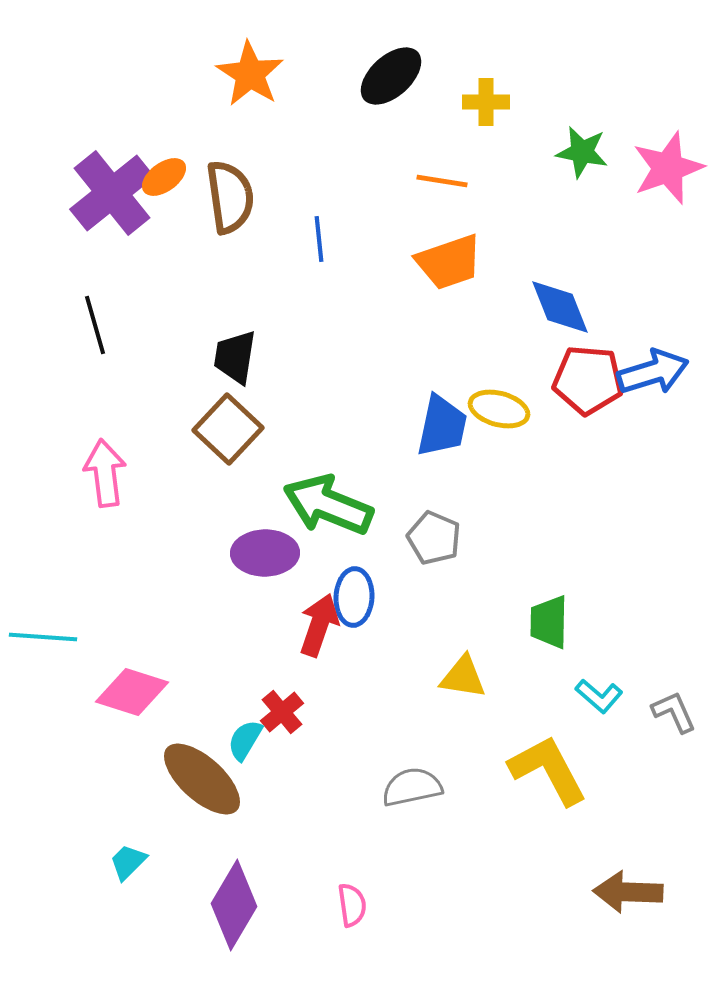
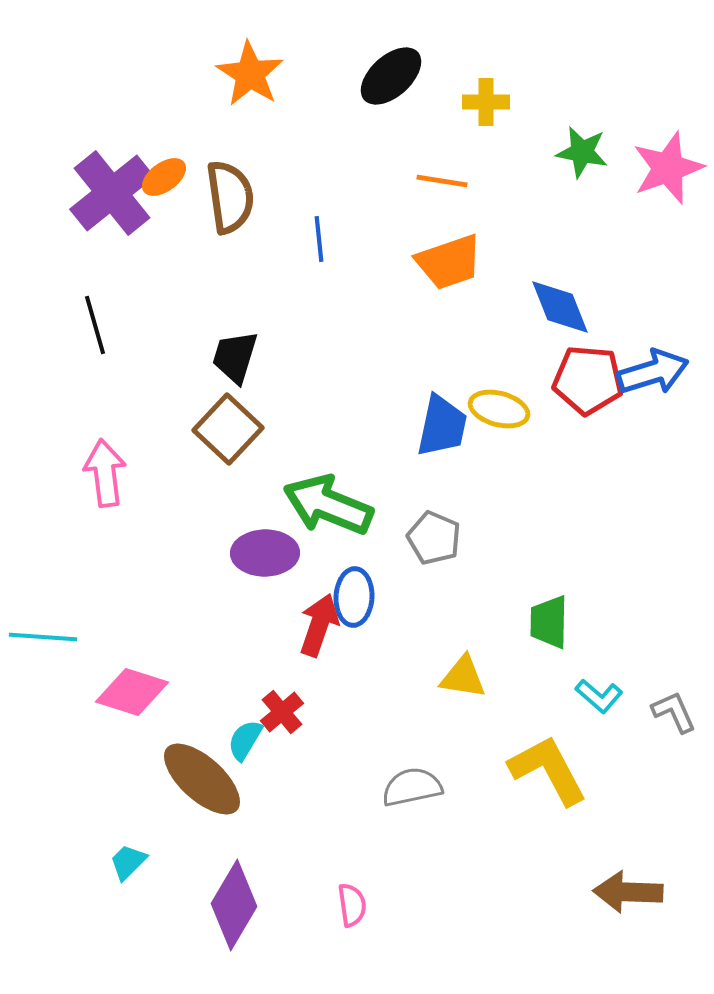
black trapezoid: rotated 8 degrees clockwise
